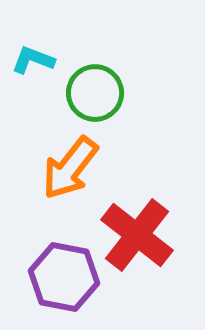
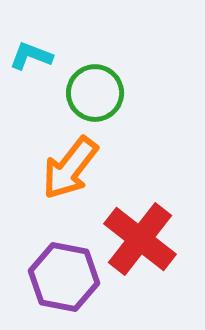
cyan L-shape: moved 2 px left, 4 px up
red cross: moved 3 px right, 4 px down
